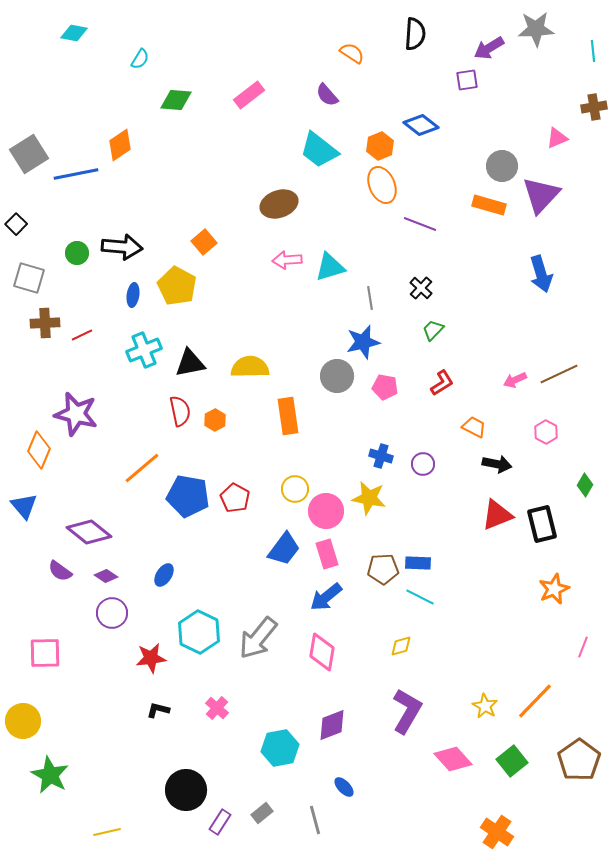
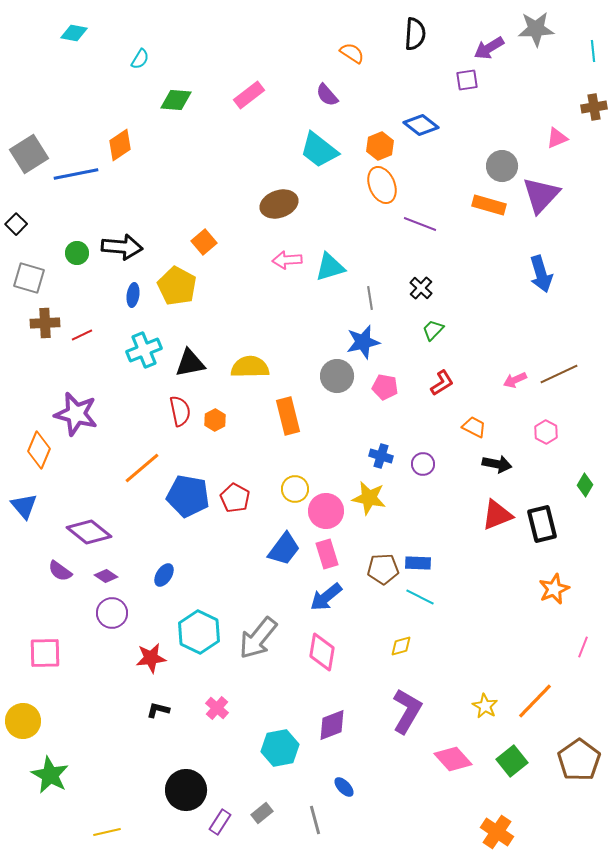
orange rectangle at (288, 416): rotated 6 degrees counterclockwise
